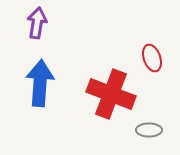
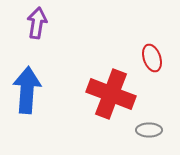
blue arrow: moved 13 px left, 7 px down
